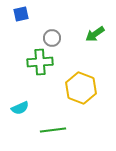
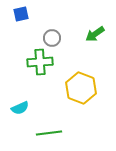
green line: moved 4 px left, 3 px down
